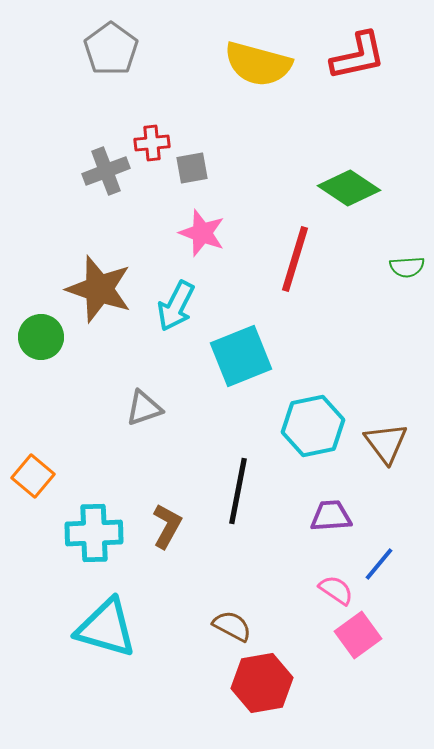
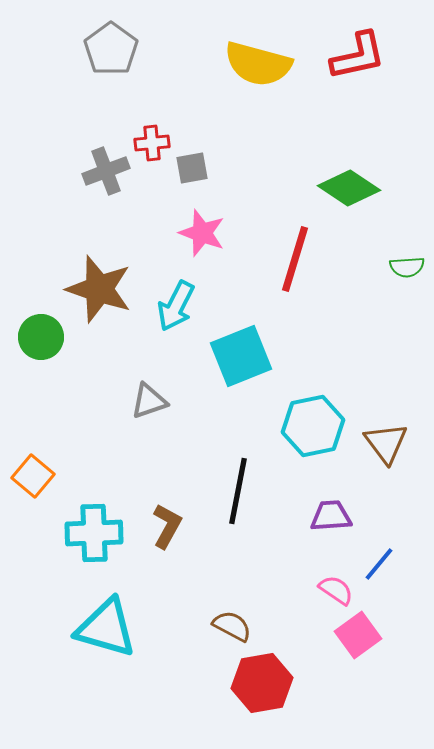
gray triangle: moved 5 px right, 7 px up
